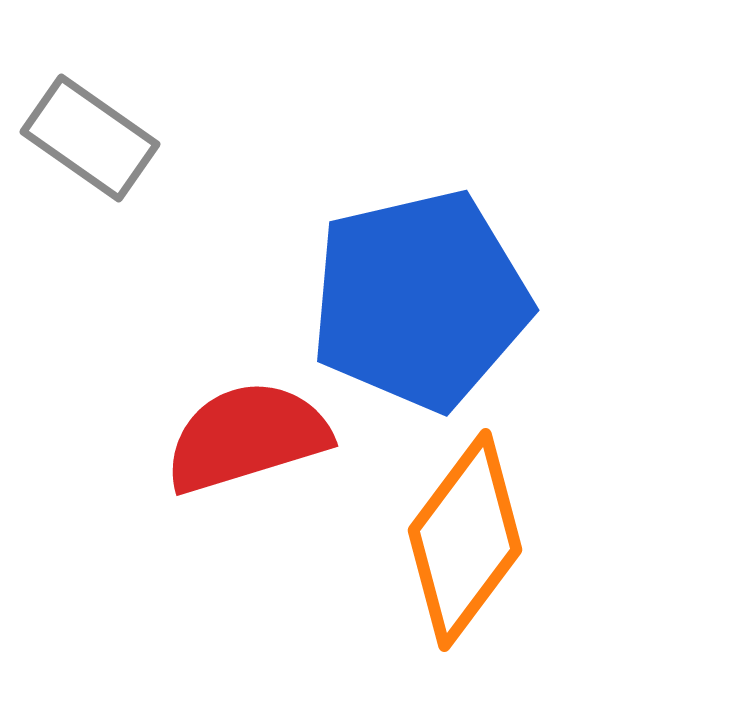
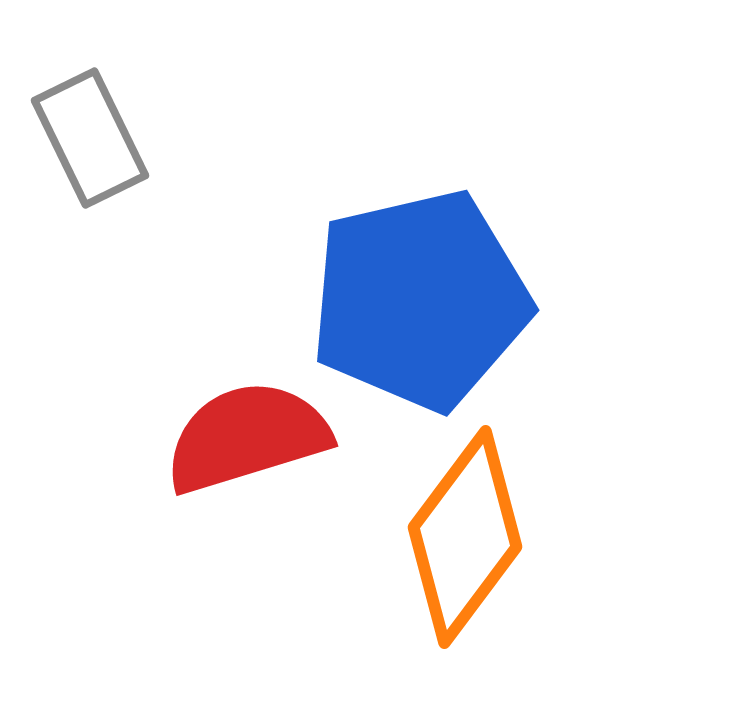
gray rectangle: rotated 29 degrees clockwise
orange diamond: moved 3 px up
